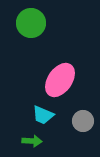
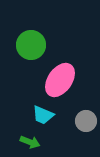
green circle: moved 22 px down
gray circle: moved 3 px right
green arrow: moved 2 px left, 1 px down; rotated 18 degrees clockwise
